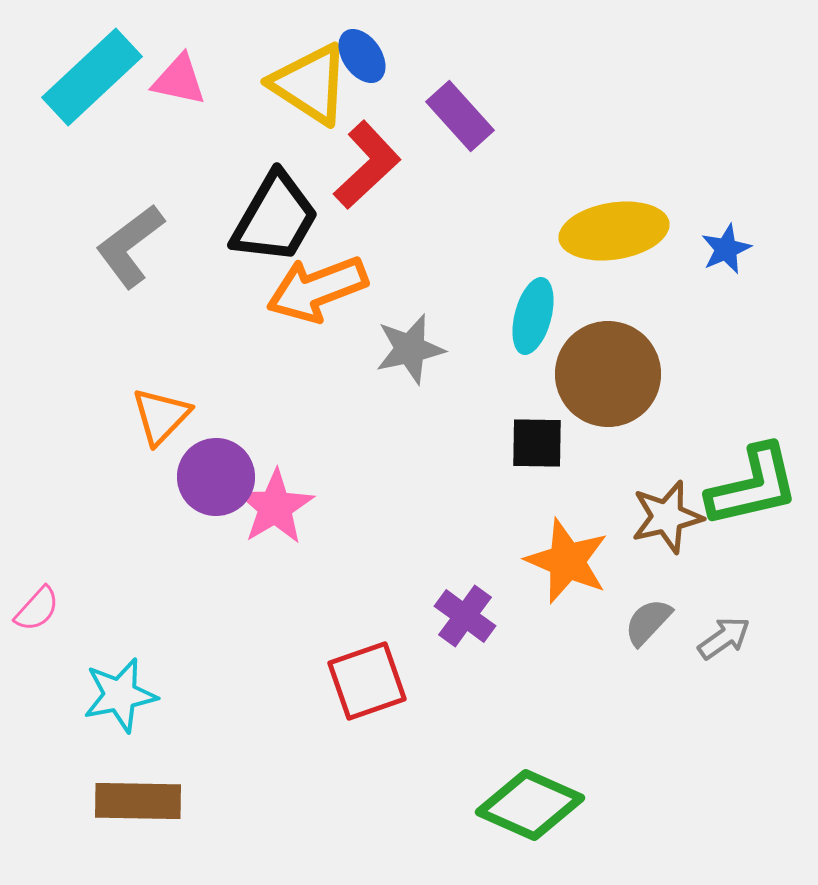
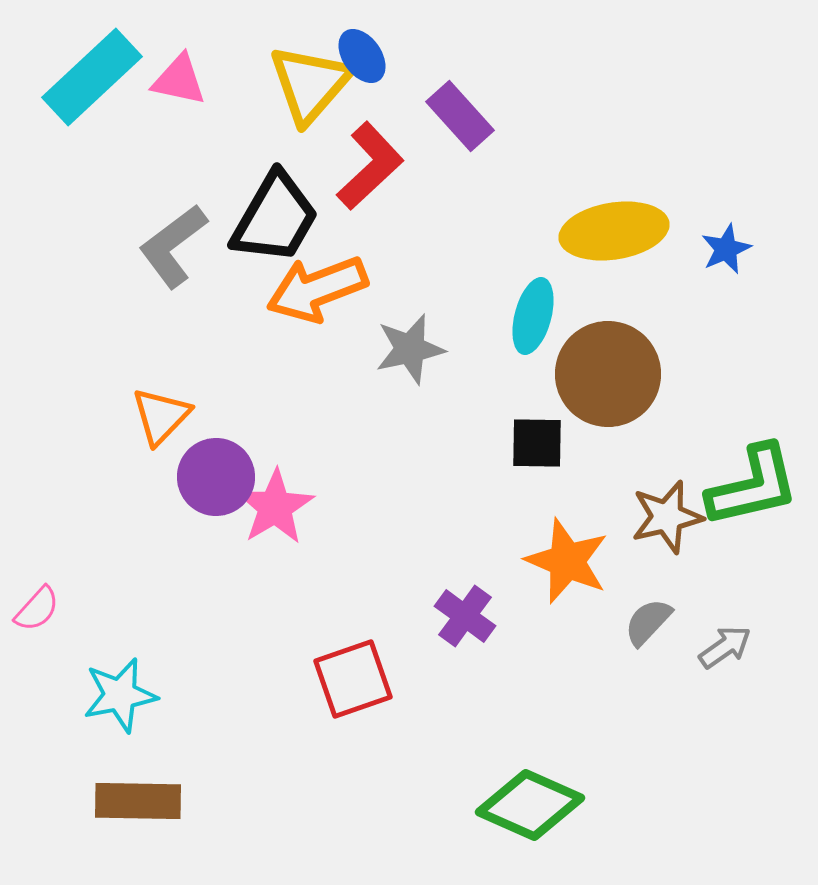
yellow triangle: rotated 38 degrees clockwise
red L-shape: moved 3 px right, 1 px down
gray L-shape: moved 43 px right
gray arrow: moved 1 px right, 9 px down
red square: moved 14 px left, 2 px up
